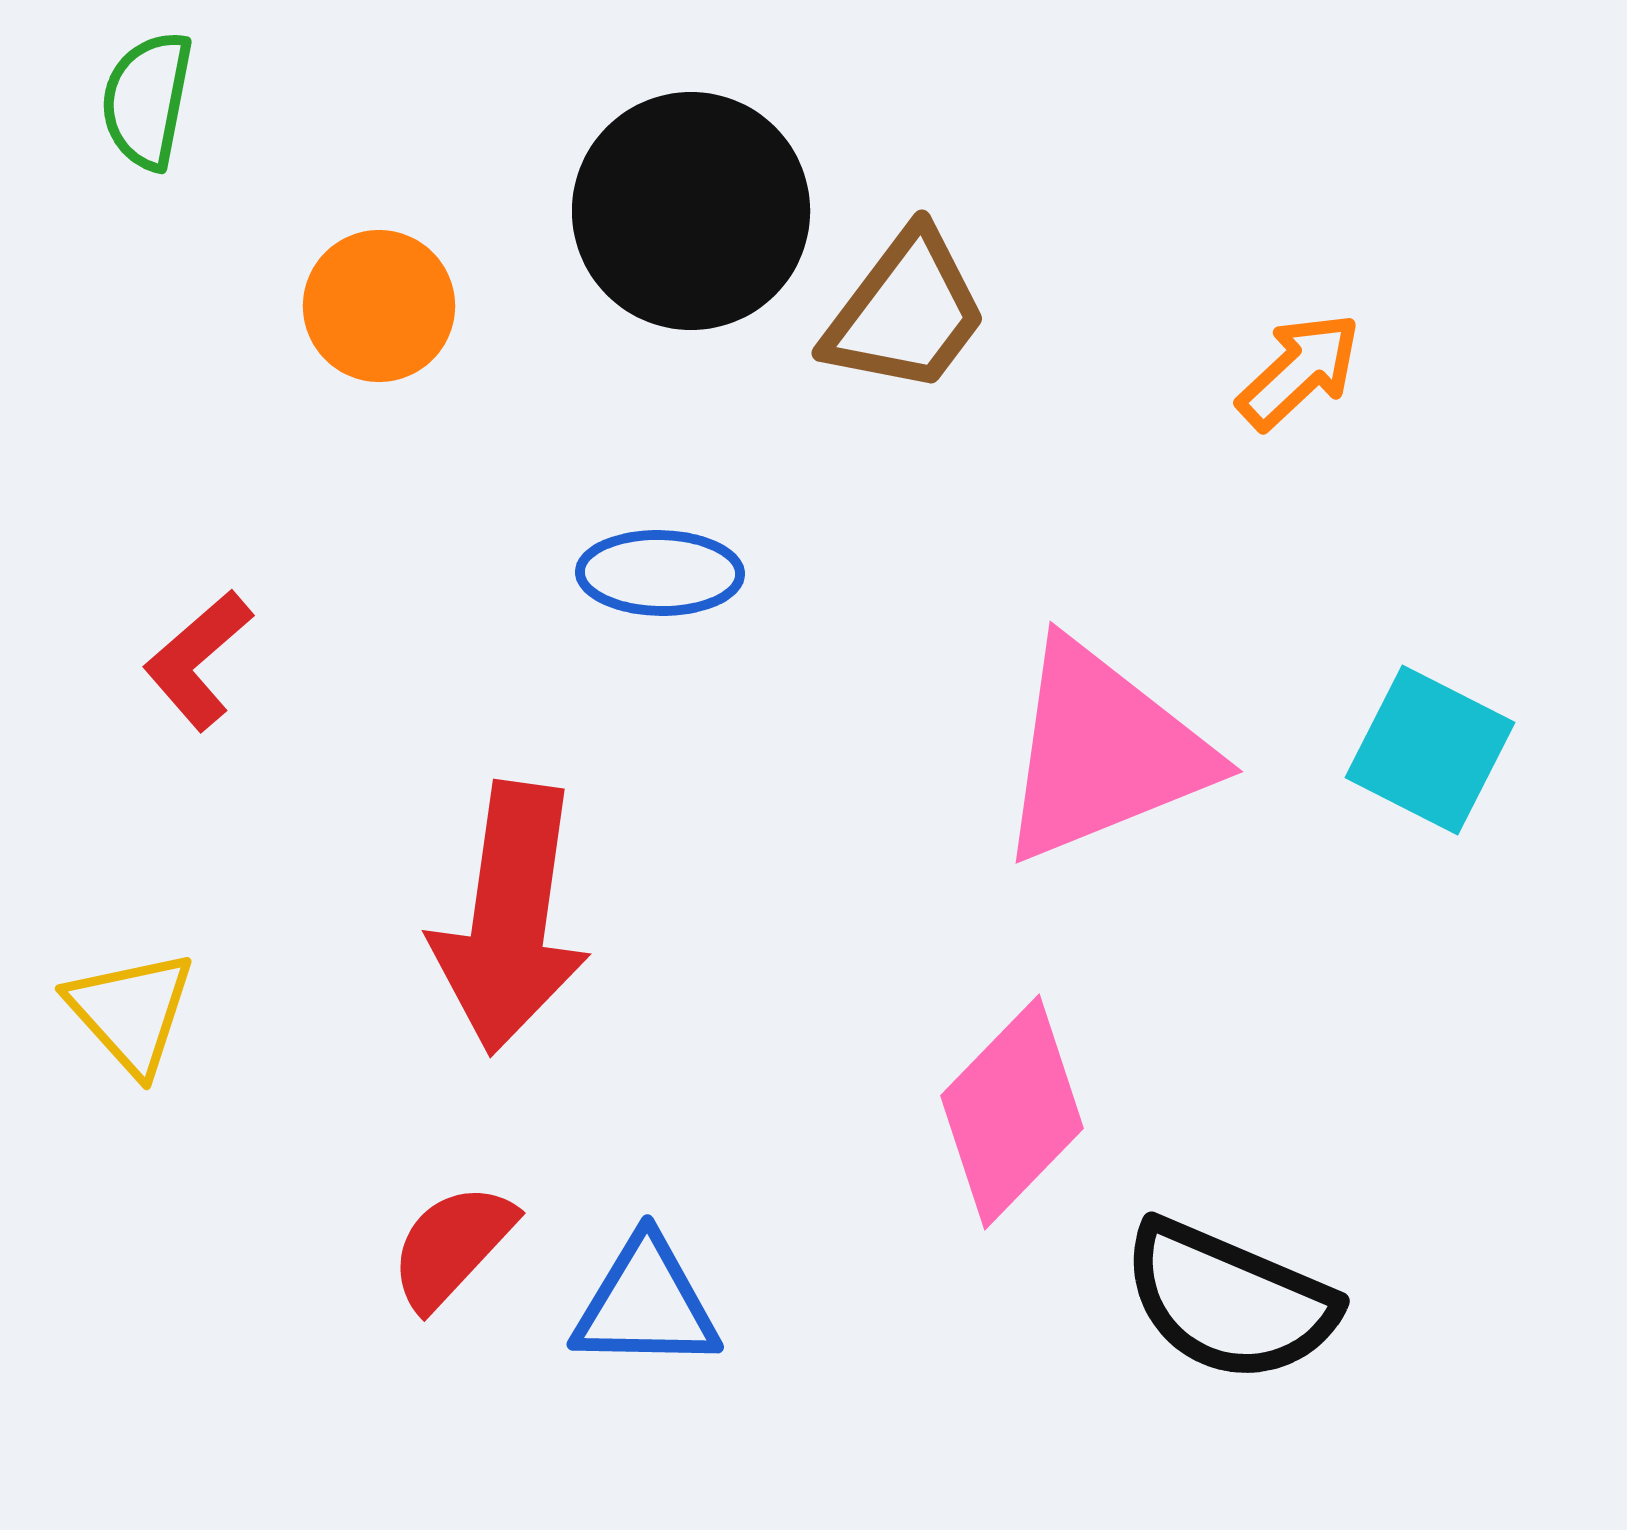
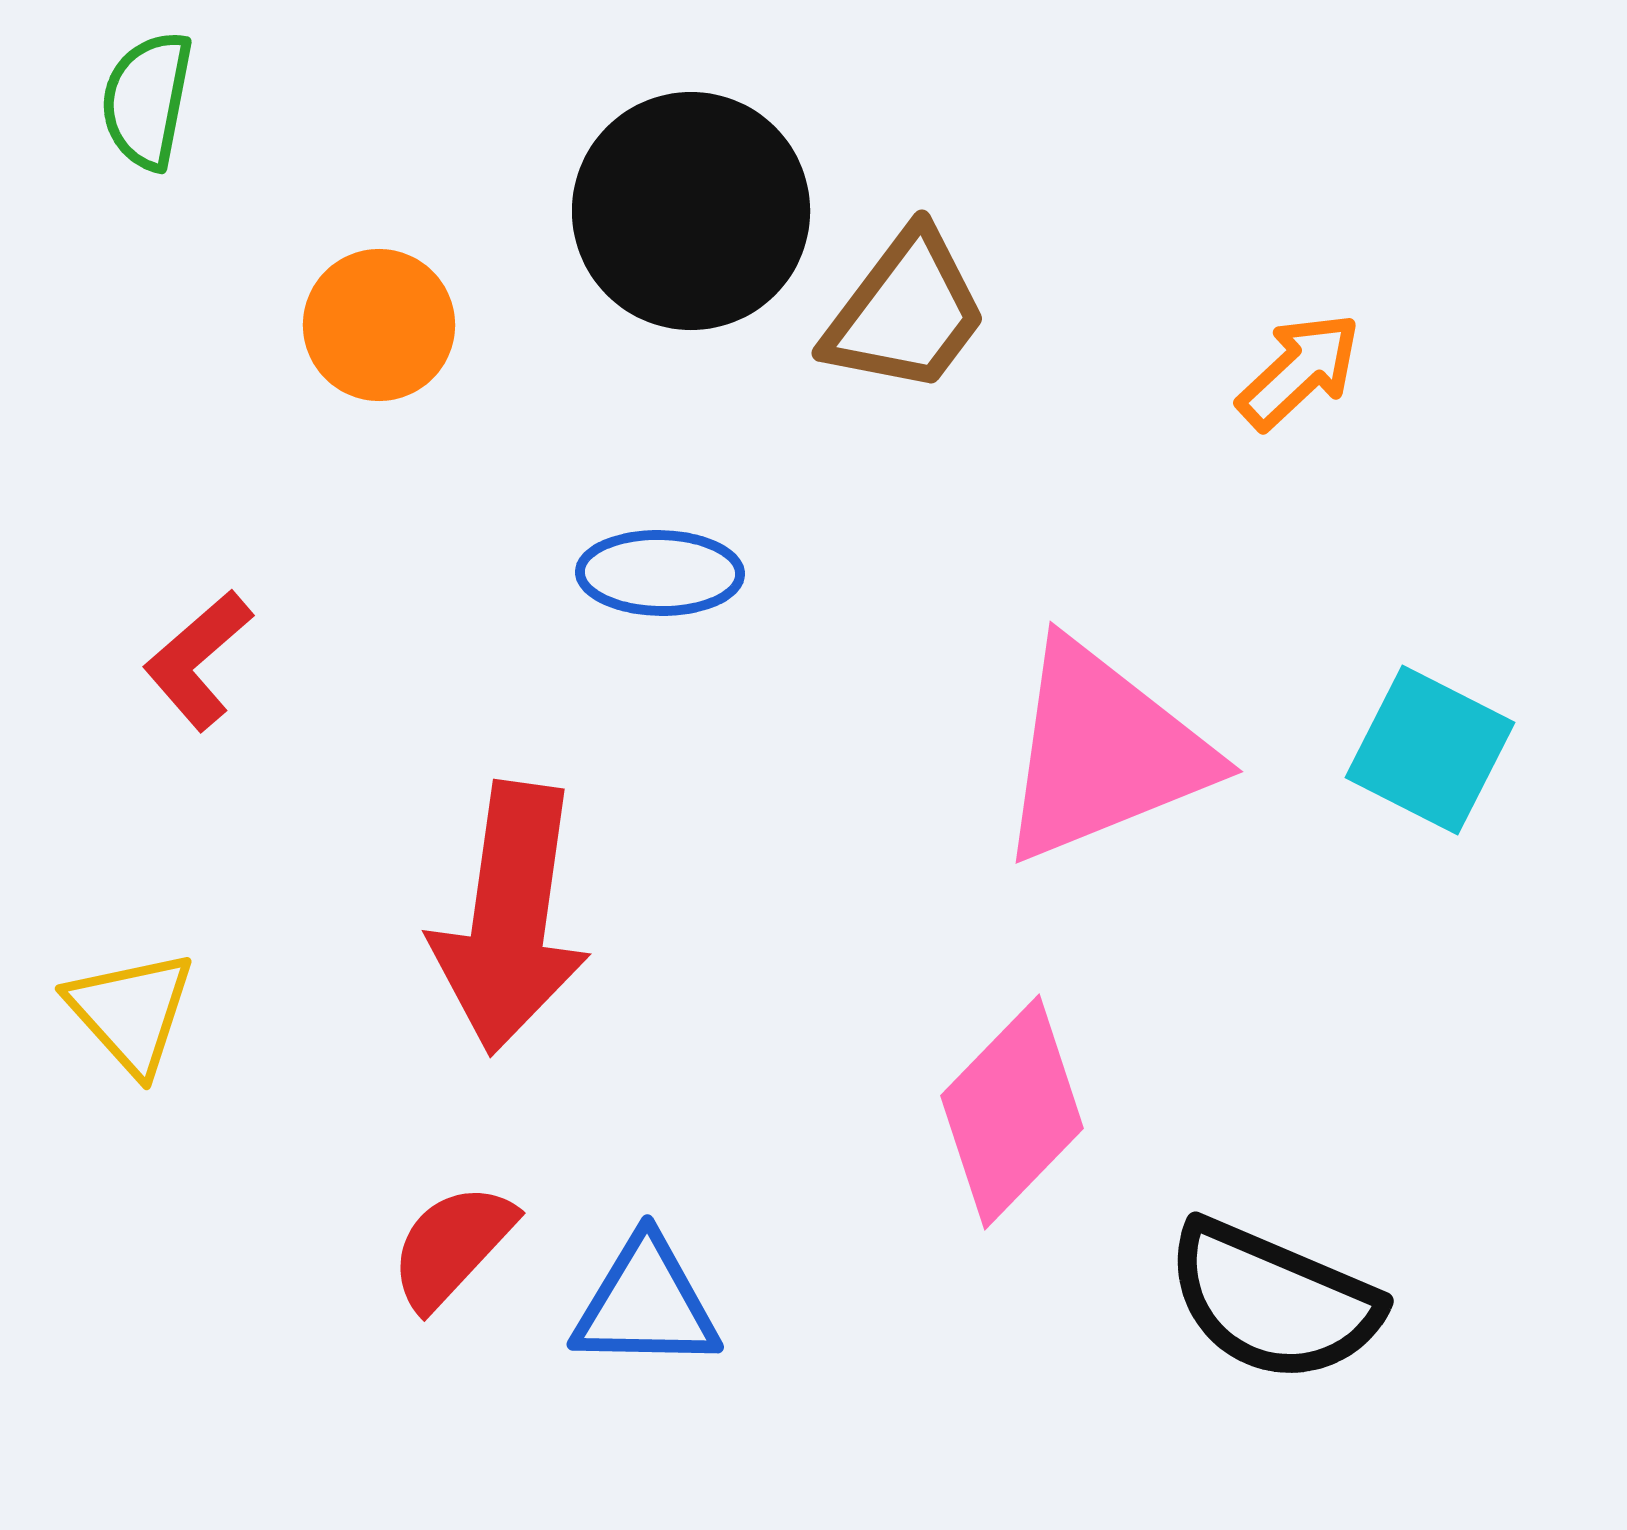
orange circle: moved 19 px down
black semicircle: moved 44 px right
